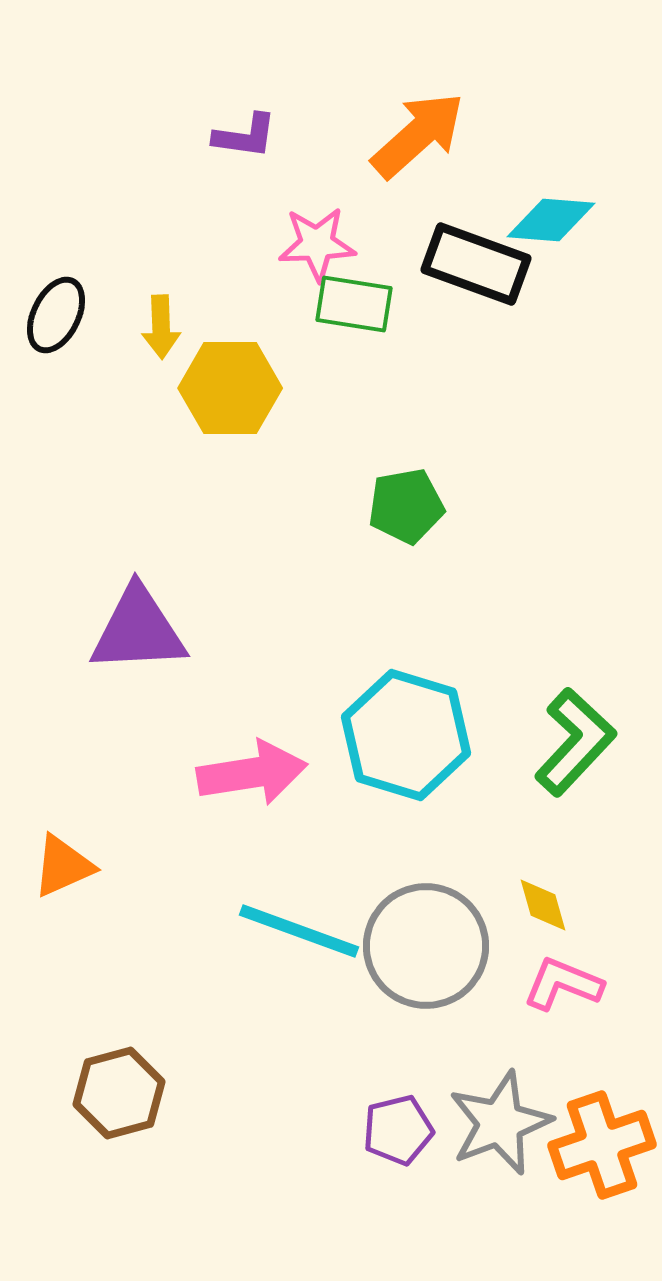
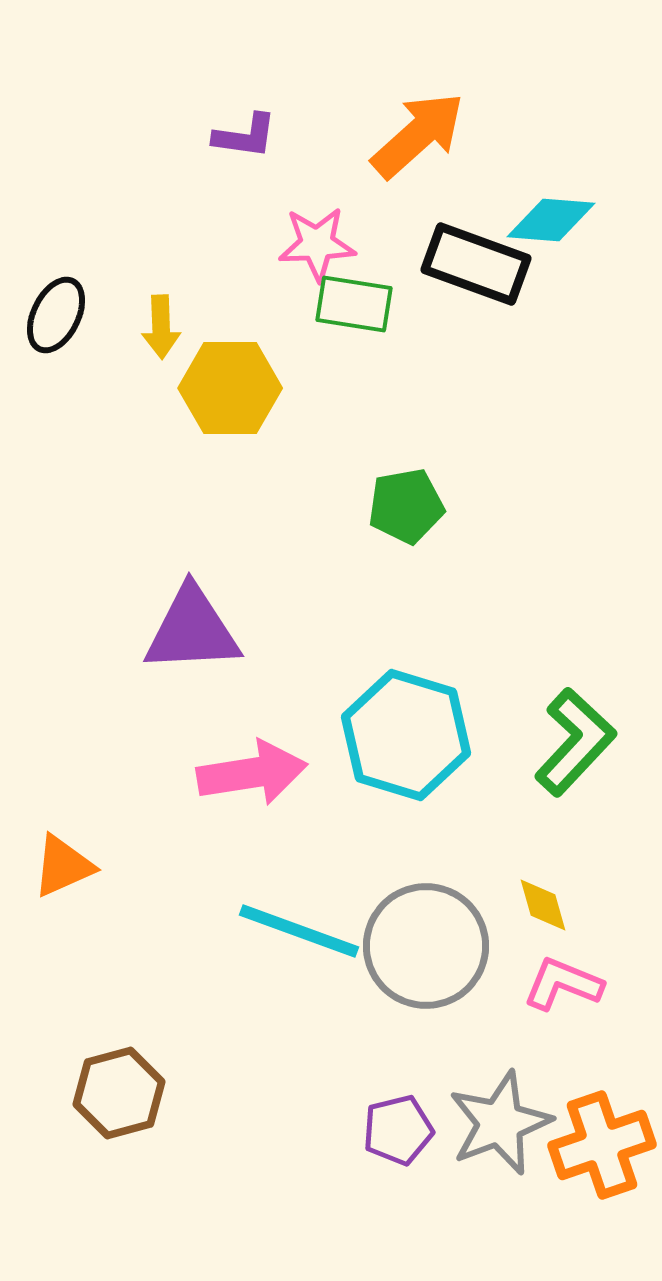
purple triangle: moved 54 px right
